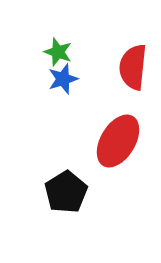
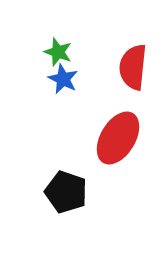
blue star: rotated 28 degrees counterclockwise
red ellipse: moved 3 px up
black pentagon: rotated 21 degrees counterclockwise
